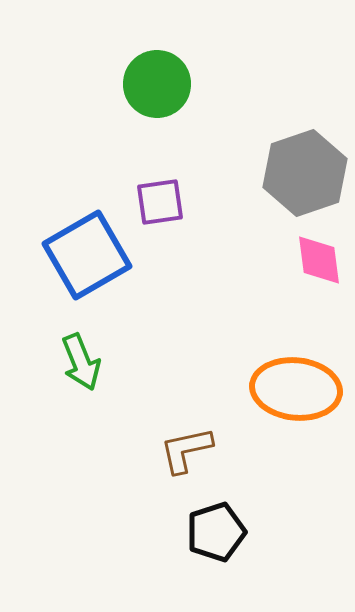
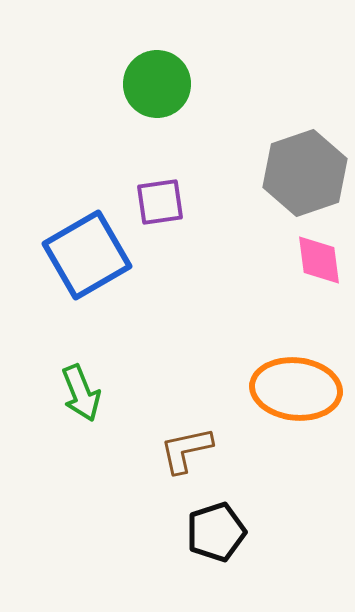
green arrow: moved 31 px down
